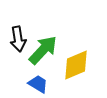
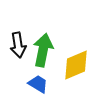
black arrow: moved 6 px down
green arrow: rotated 32 degrees counterclockwise
